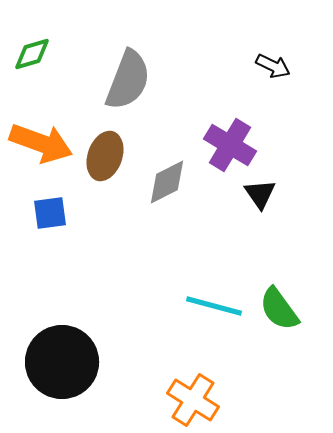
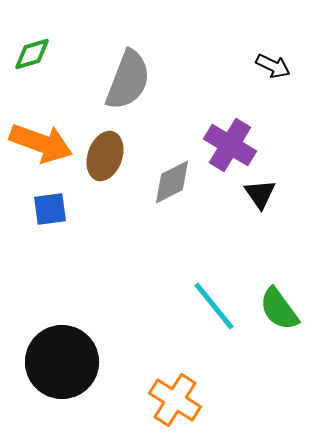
gray diamond: moved 5 px right
blue square: moved 4 px up
cyan line: rotated 36 degrees clockwise
orange cross: moved 18 px left
